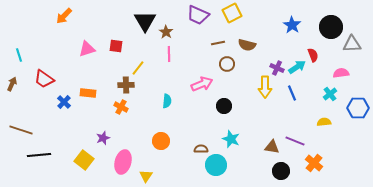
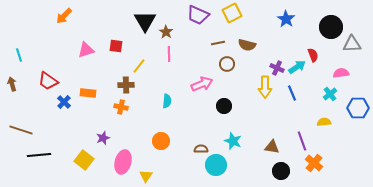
blue star at (292, 25): moved 6 px left, 6 px up
pink triangle at (87, 49): moved 1 px left, 1 px down
yellow line at (138, 68): moved 1 px right, 2 px up
red trapezoid at (44, 79): moved 4 px right, 2 px down
brown arrow at (12, 84): rotated 40 degrees counterclockwise
orange cross at (121, 107): rotated 16 degrees counterclockwise
cyan star at (231, 139): moved 2 px right, 2 px down
purple line at (295, 141): moved 7 px right; rotated 48 degrees clockwise
